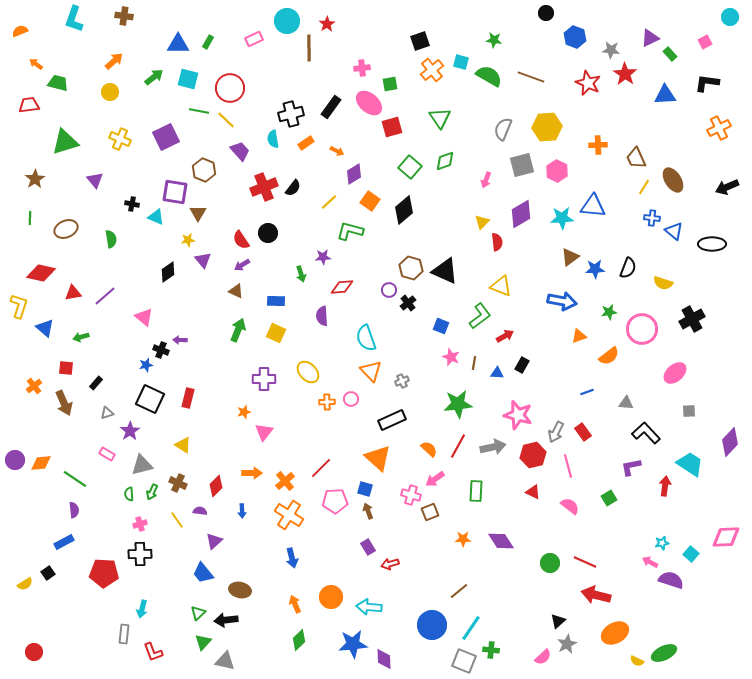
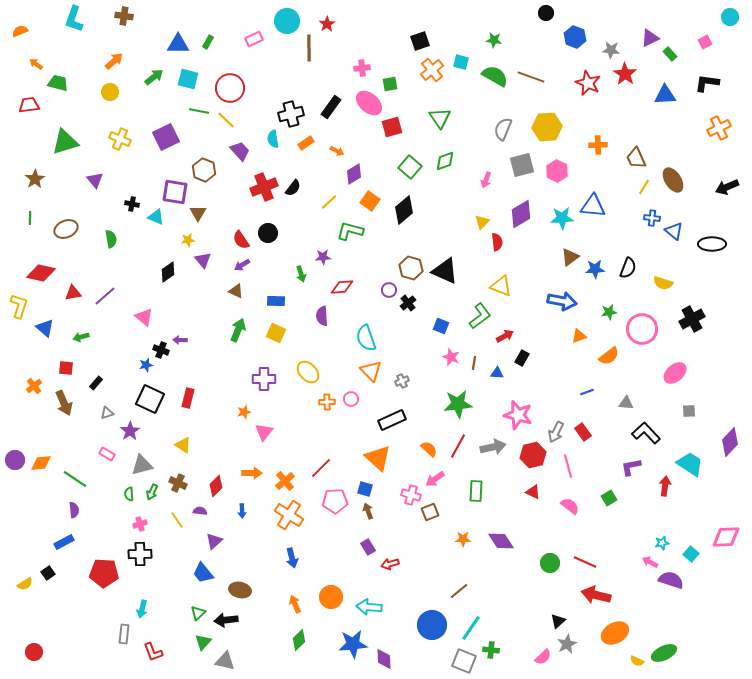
green semicircle at (489, 76): moved 6 px right
black rectangle at (522, 365): moved 7 px up
